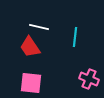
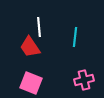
white line: rotated 72 degrees clockwise
pink cross: moved 5 px left, 1 px down; rotated 36 degrees counterclockwise
pink square: rotated 15 degrees clockwise
